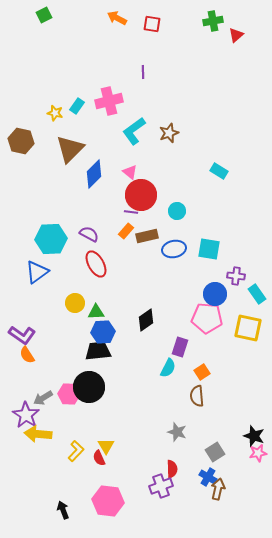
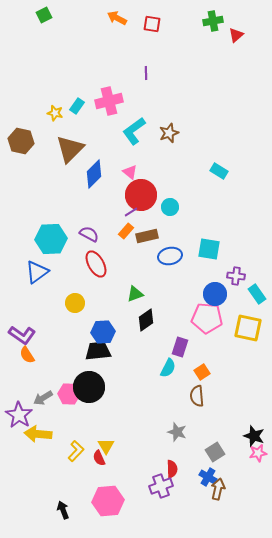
purple line at (143, 72): moved 3 px right, 1 px down
cyan circle at (177, 211): moved 7 px left, 4 px up
purple line at (131, 212): rotated 40 degrees counterclockwise
blue ellipse at (174, 249): moved 4 px left, 7 px down
green triangle at (96, 312): moved 39 px right, 18 px up; rotated 18 degrees counterclockwise
purple star at (26, 415): moved 7 px left
pink hexagon at (108, 501): rotated 12 degrees counterclockwise
